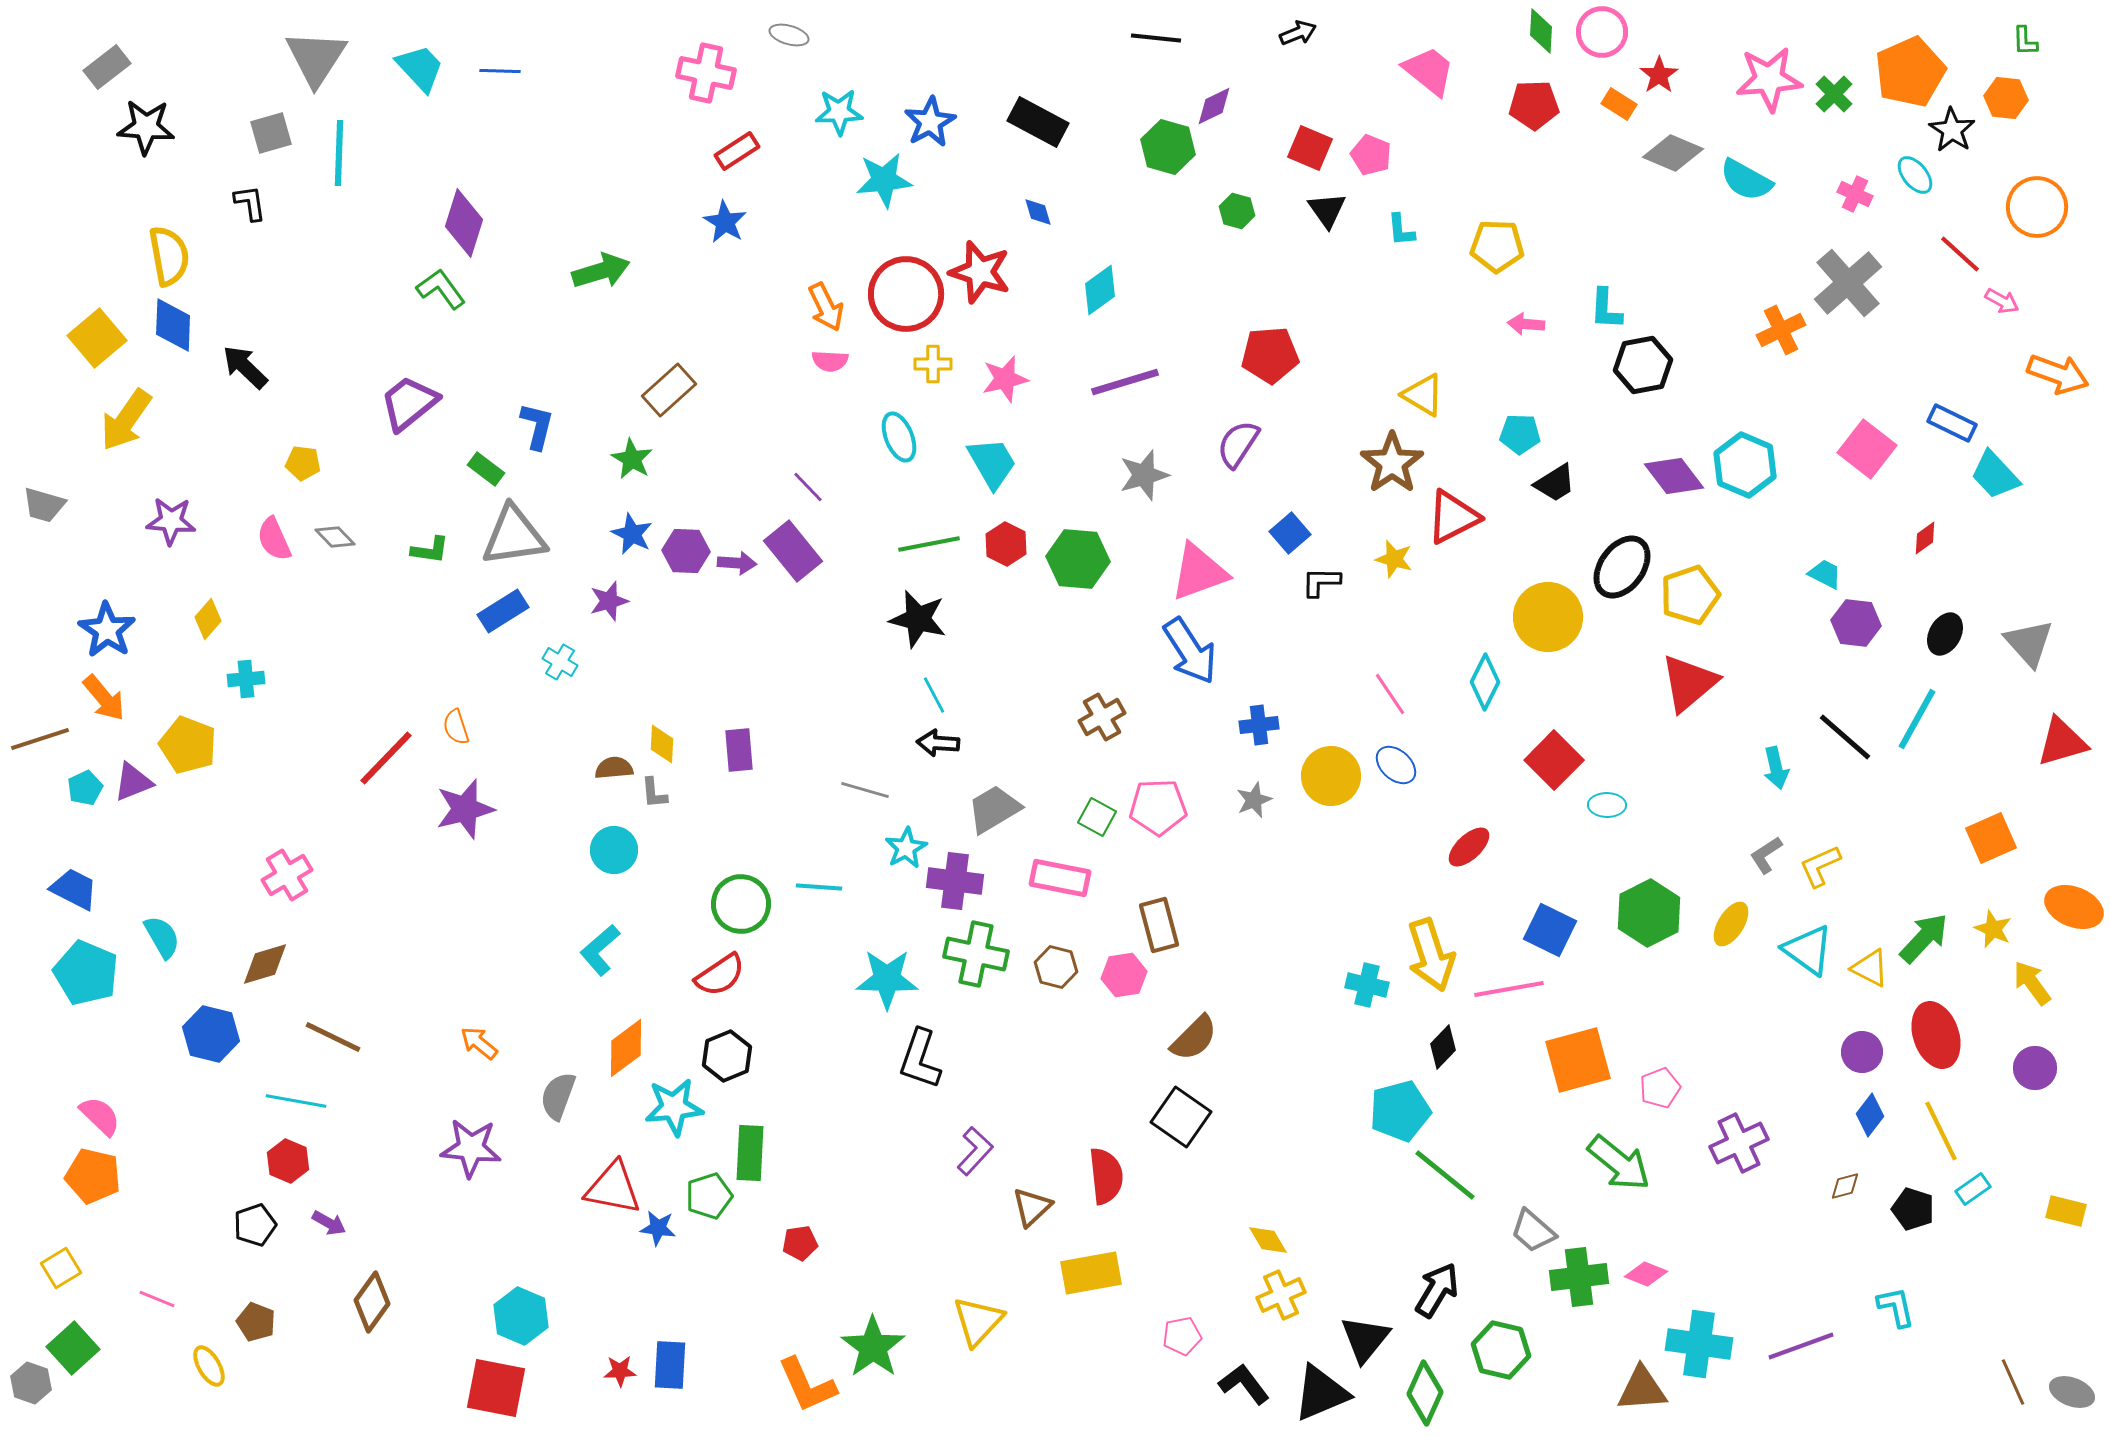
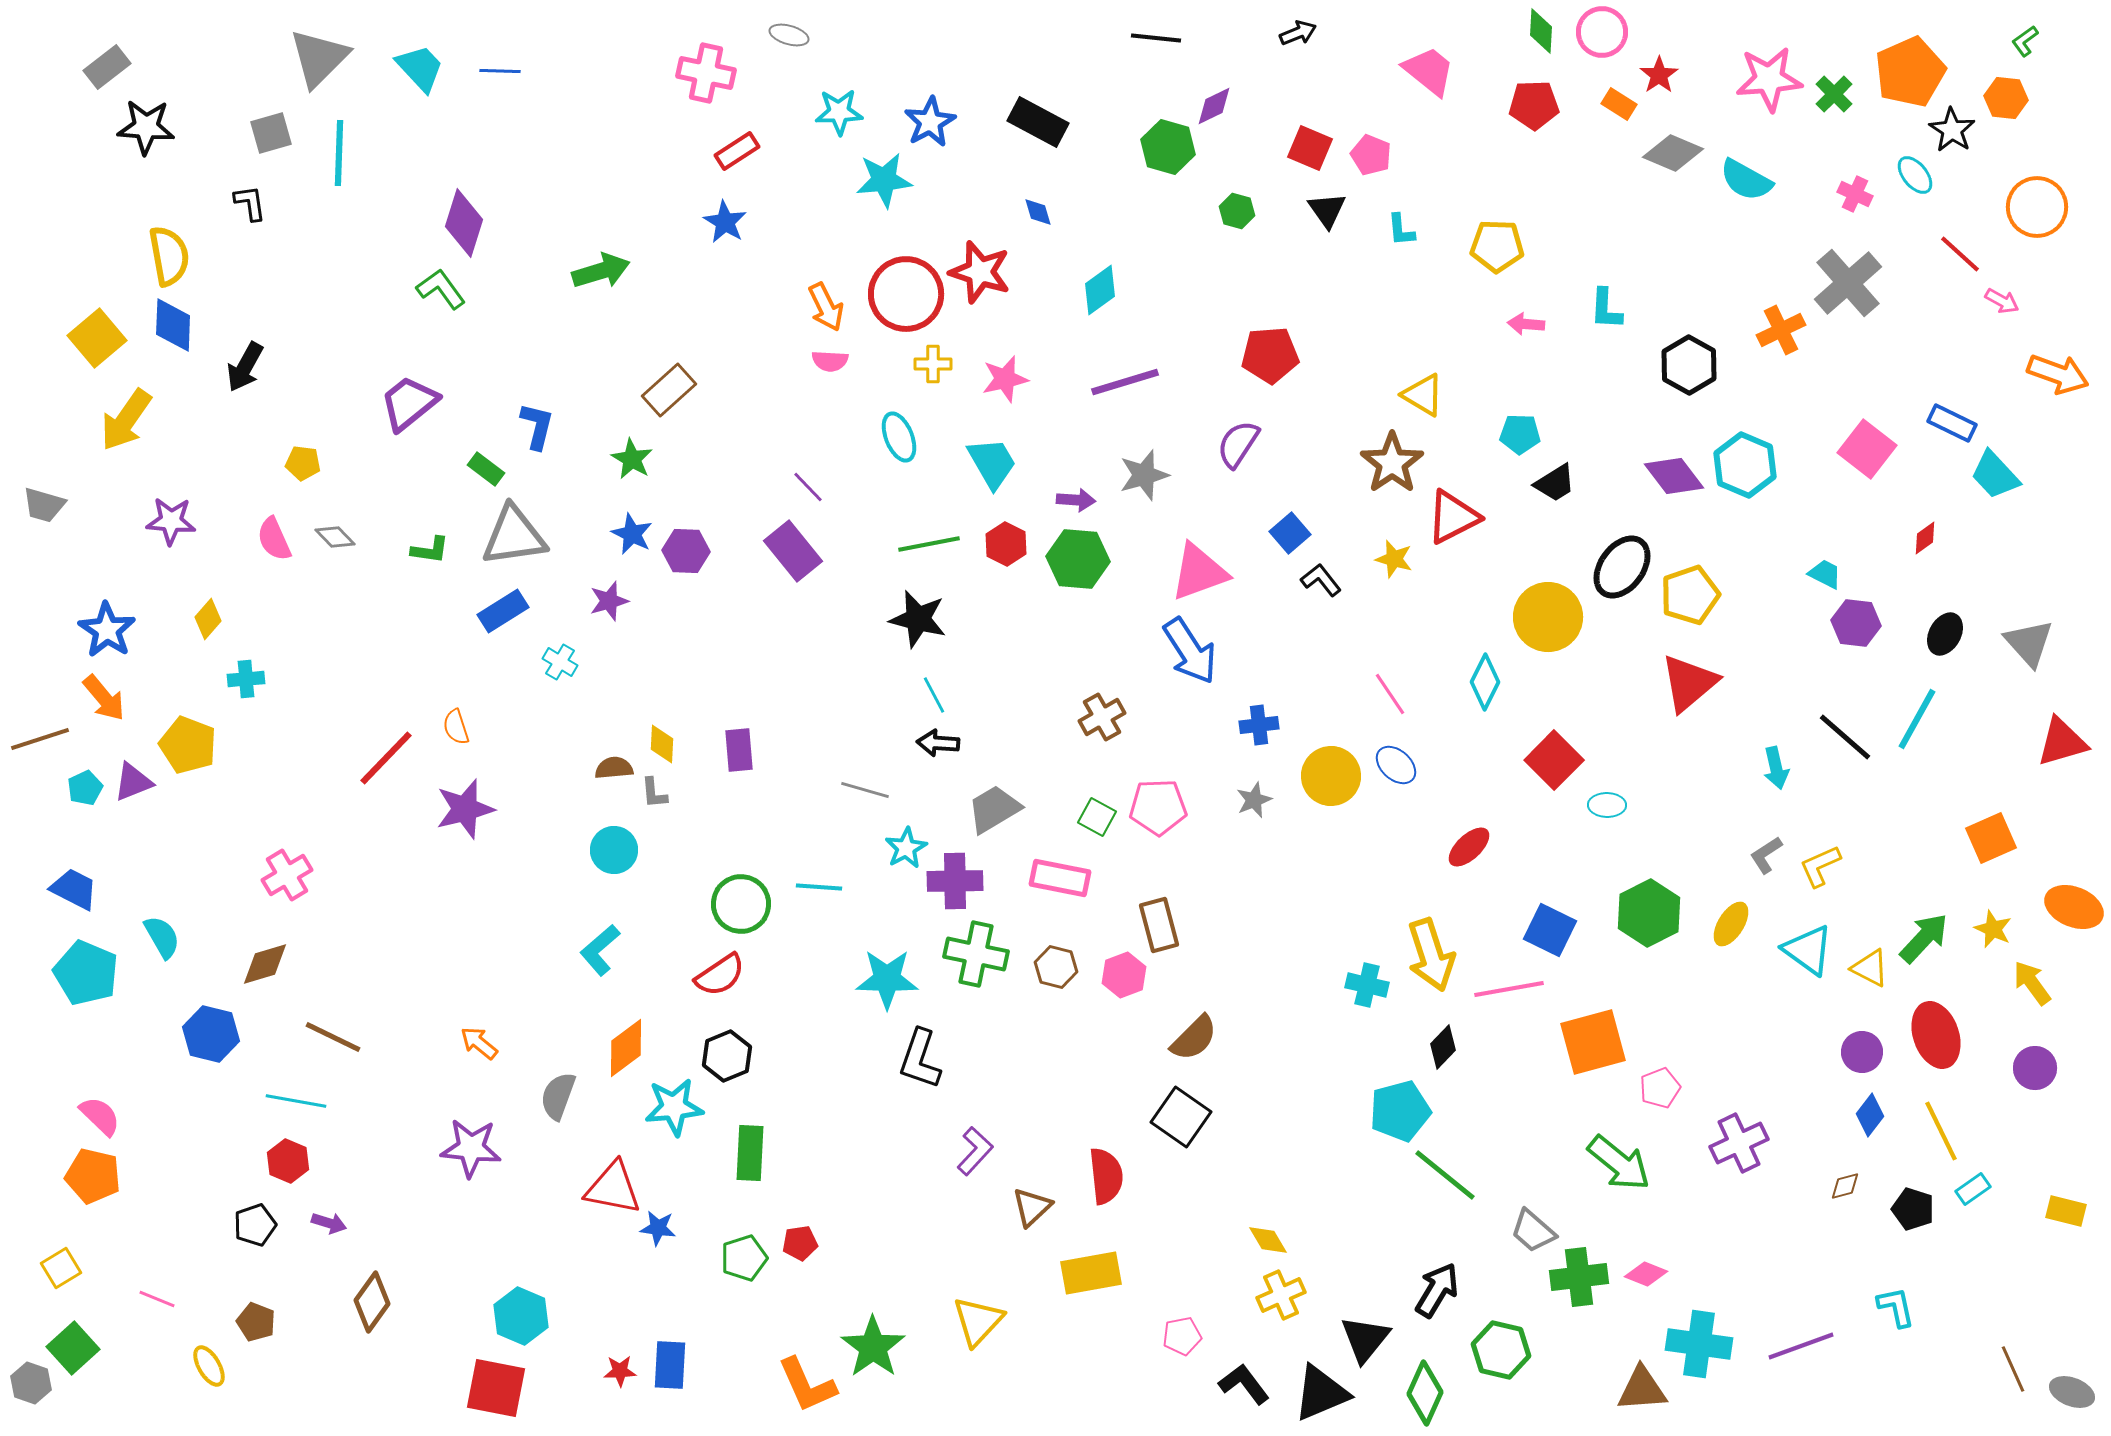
green L-shape at (2025, 41): rotated 56 degrees clockwise
gray triangle at (316, 58): moved 3 px right; rotated 12 degrees clockwise
black hexagon at (1643, 365): moved 46 px right; rotated 20 degrees counterclockwise
black arrow at (245, 367): rotated 105 degrees counterclockwise
purple arrow at (737, 563): moved 339 px right, 63 px up
black L-shape at (1321, 582): moved 2 px up; rotated 51 degrees clockwise
purple cross at (955, 881): rotated 8 degrees counterclockwise
pink hexagon at (1124, 975): rotated 12 degrees counterclockwise
orange square at (1578, 1060): moved 15 px right, 18 px up
green pentagon at (709, 1196): moved 35 px right, 62 px down
purple arrow at (329, 1223): rotated 12 degrees counterclockwise
brown line at (2013, 1382): moved 13 px up
